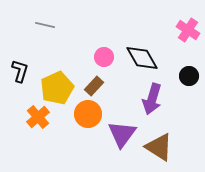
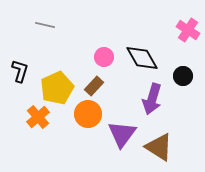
black circle: moved 6 px left
